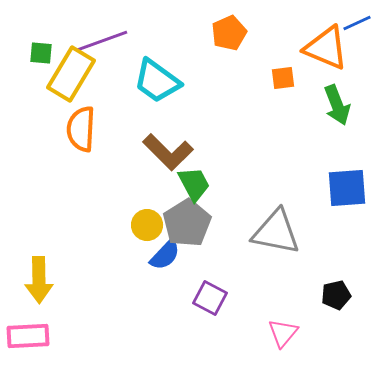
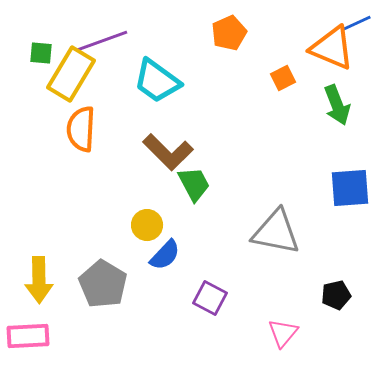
orange triangle: moved 6 px right
orange square: rotated 20 degrees counterclockwise
blue square: moved 3 px right
gray pentagon: moved 84 px left, 61 px down; rotated 9 degrees counterclockwise
